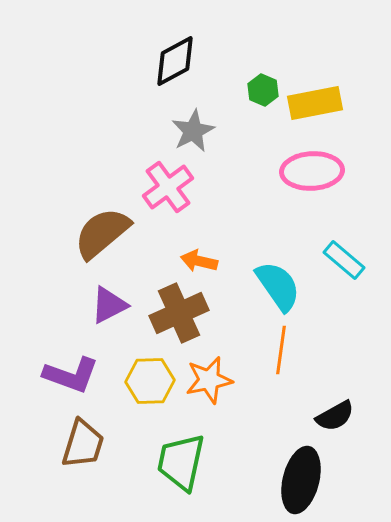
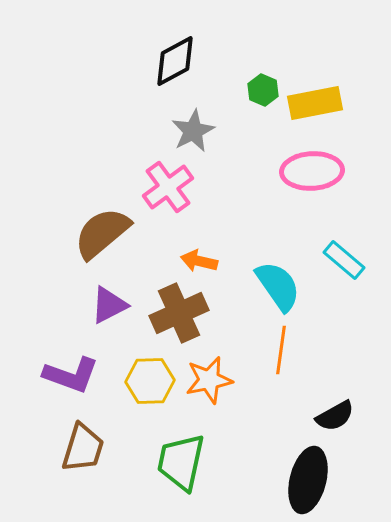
brown trapezoid: moved 4 px down
black ellipse: moved 7 px right
